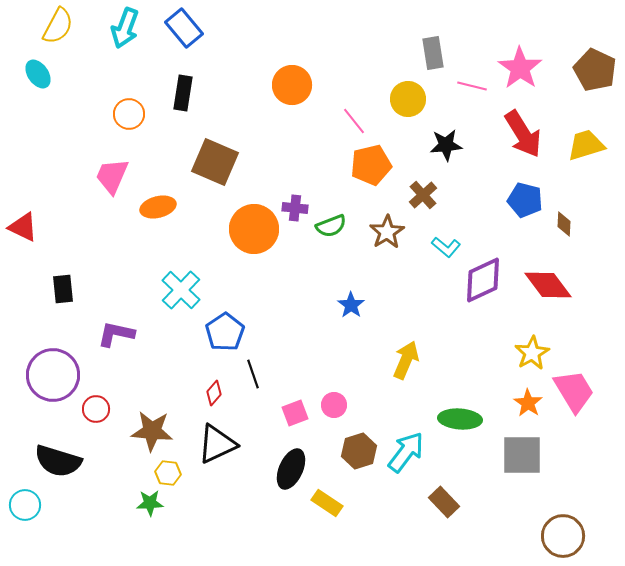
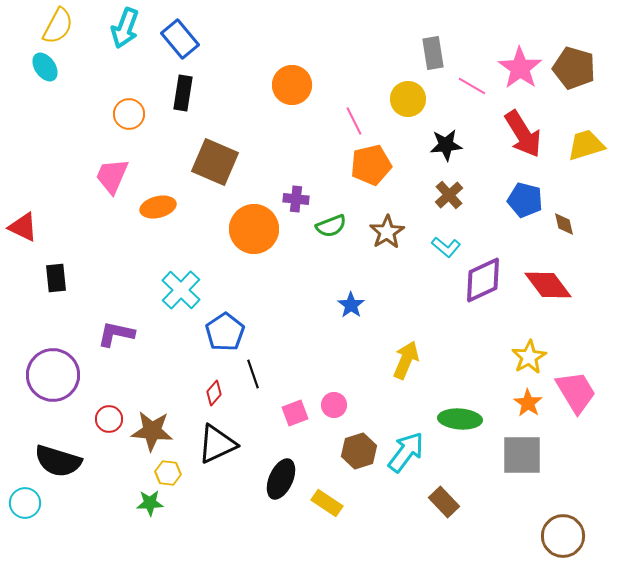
blue rectangle at (184, 28): moved 4 px left, 11 px down
brown pentagon at (595, 70): moved 21 px left, 2 px up; rotated 9 degrees counterclockwise
cyan ellipse at (38, 74): moved 7 px right, 7 px up
pink line at (472, 86): rotated 16 degrees clockwise
pink line at (354, 121): rotated 12 degrees clockwise
brown cross at (423, 195): moved 26 px right
purple cross at (295, 208): moved 1 px right, 9 px up
brown diamond at (564, 224): rotated 15 degrees counterclockwise
black rectangle at (63, 289): moved 7 px left, 11 px up
yellow star at (532, 353): moved 3 px left, 4 px down
pink trapezoid at (574, 391): moved 2 px right, 1 px down
red circle at (96, 409): moved 13 px right, 10 px down
black ellipse at (291, 469): moved 10 px left, 10 px down
cyan circle at (25, 505): moved 2 px up
